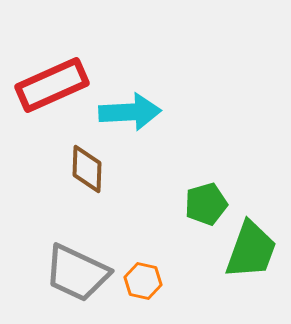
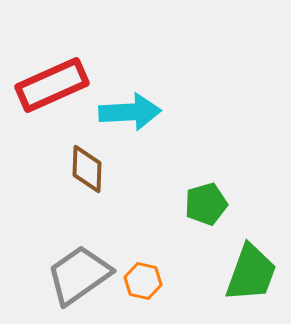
green trapezoid: moved 23 px down
gray trapezoid: moved 2 px right, 2 px down; rotated 120 degrees clockwise
